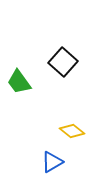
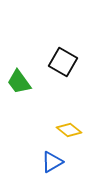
black square: rotated 12 degrees counterclockwise
yellow diamond: moved 3 px left, 1 px up
